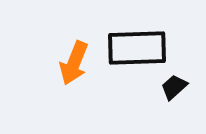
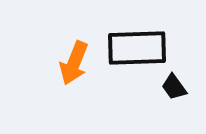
black trapezoid: rotated 84 degrees counterclockwise
